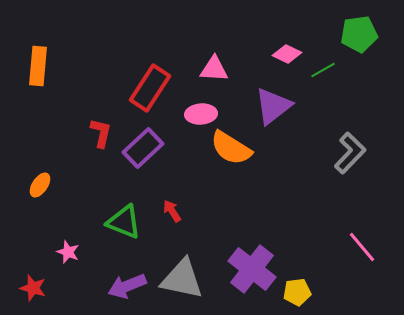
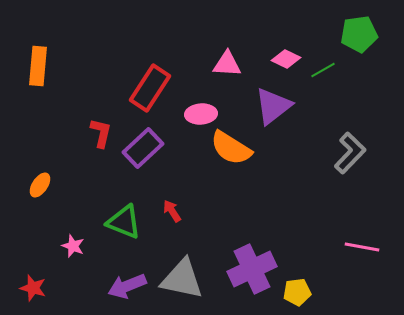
pink diamond: moved 1 px left, 5 px down
pink triangle: moved 13 px right, 5 px up
pink line: rotated 40 degrees counterclockwise
pink star: moved 5 px right, 6 px up
purple cross: rotated 27 degrees clockwise
